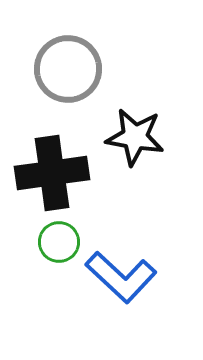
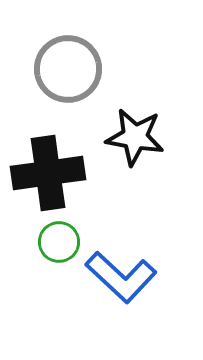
black cross: moved 4 px left
